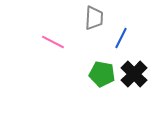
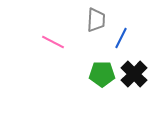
gray trapezoid: moved 2 px right, 2 px down
green pentagon: rotated 10 degrees counterclockwise
